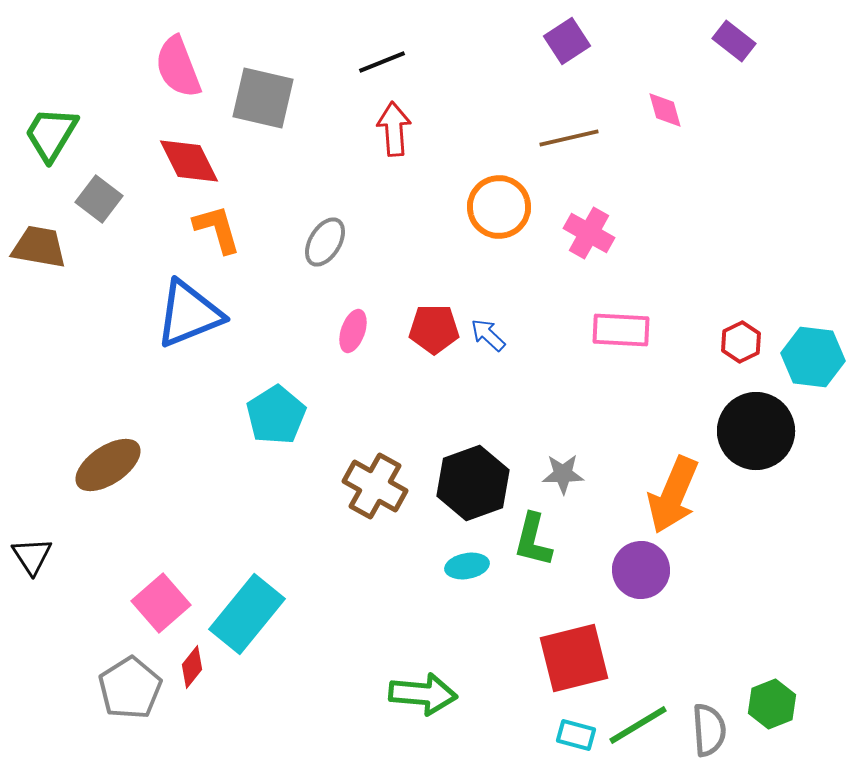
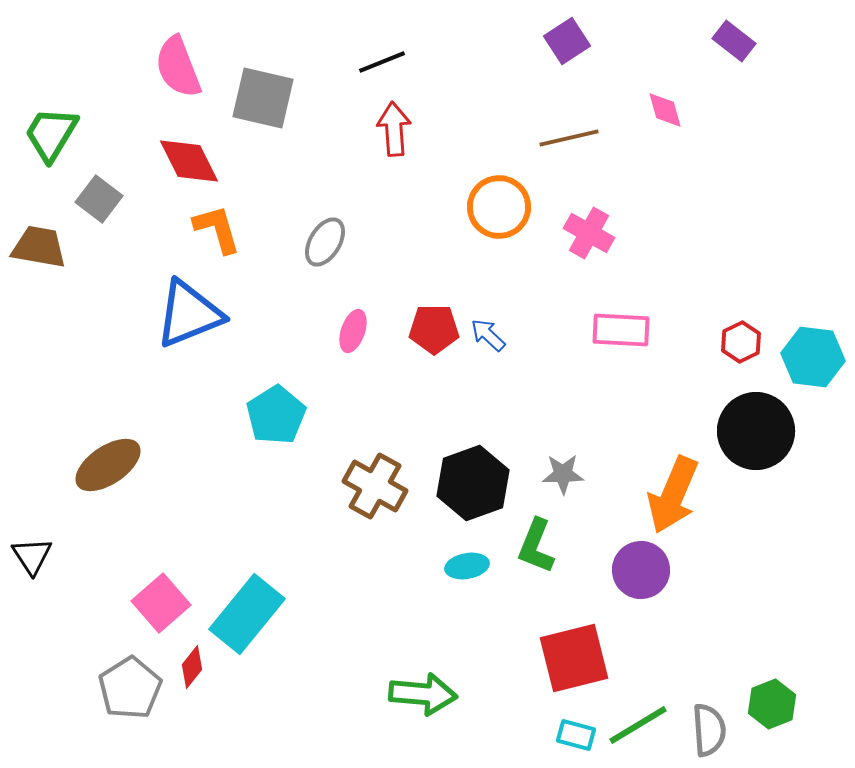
green L-shape at (533, 540): moved 3 px right, 6 px down; rotated 8 degrees clockwise
